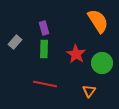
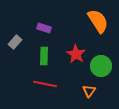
purple rectangle: rotated 56 degrees counterclockwise
green rectangle: moved 7 px down
green circle: moved 1 px left, 3 px down
